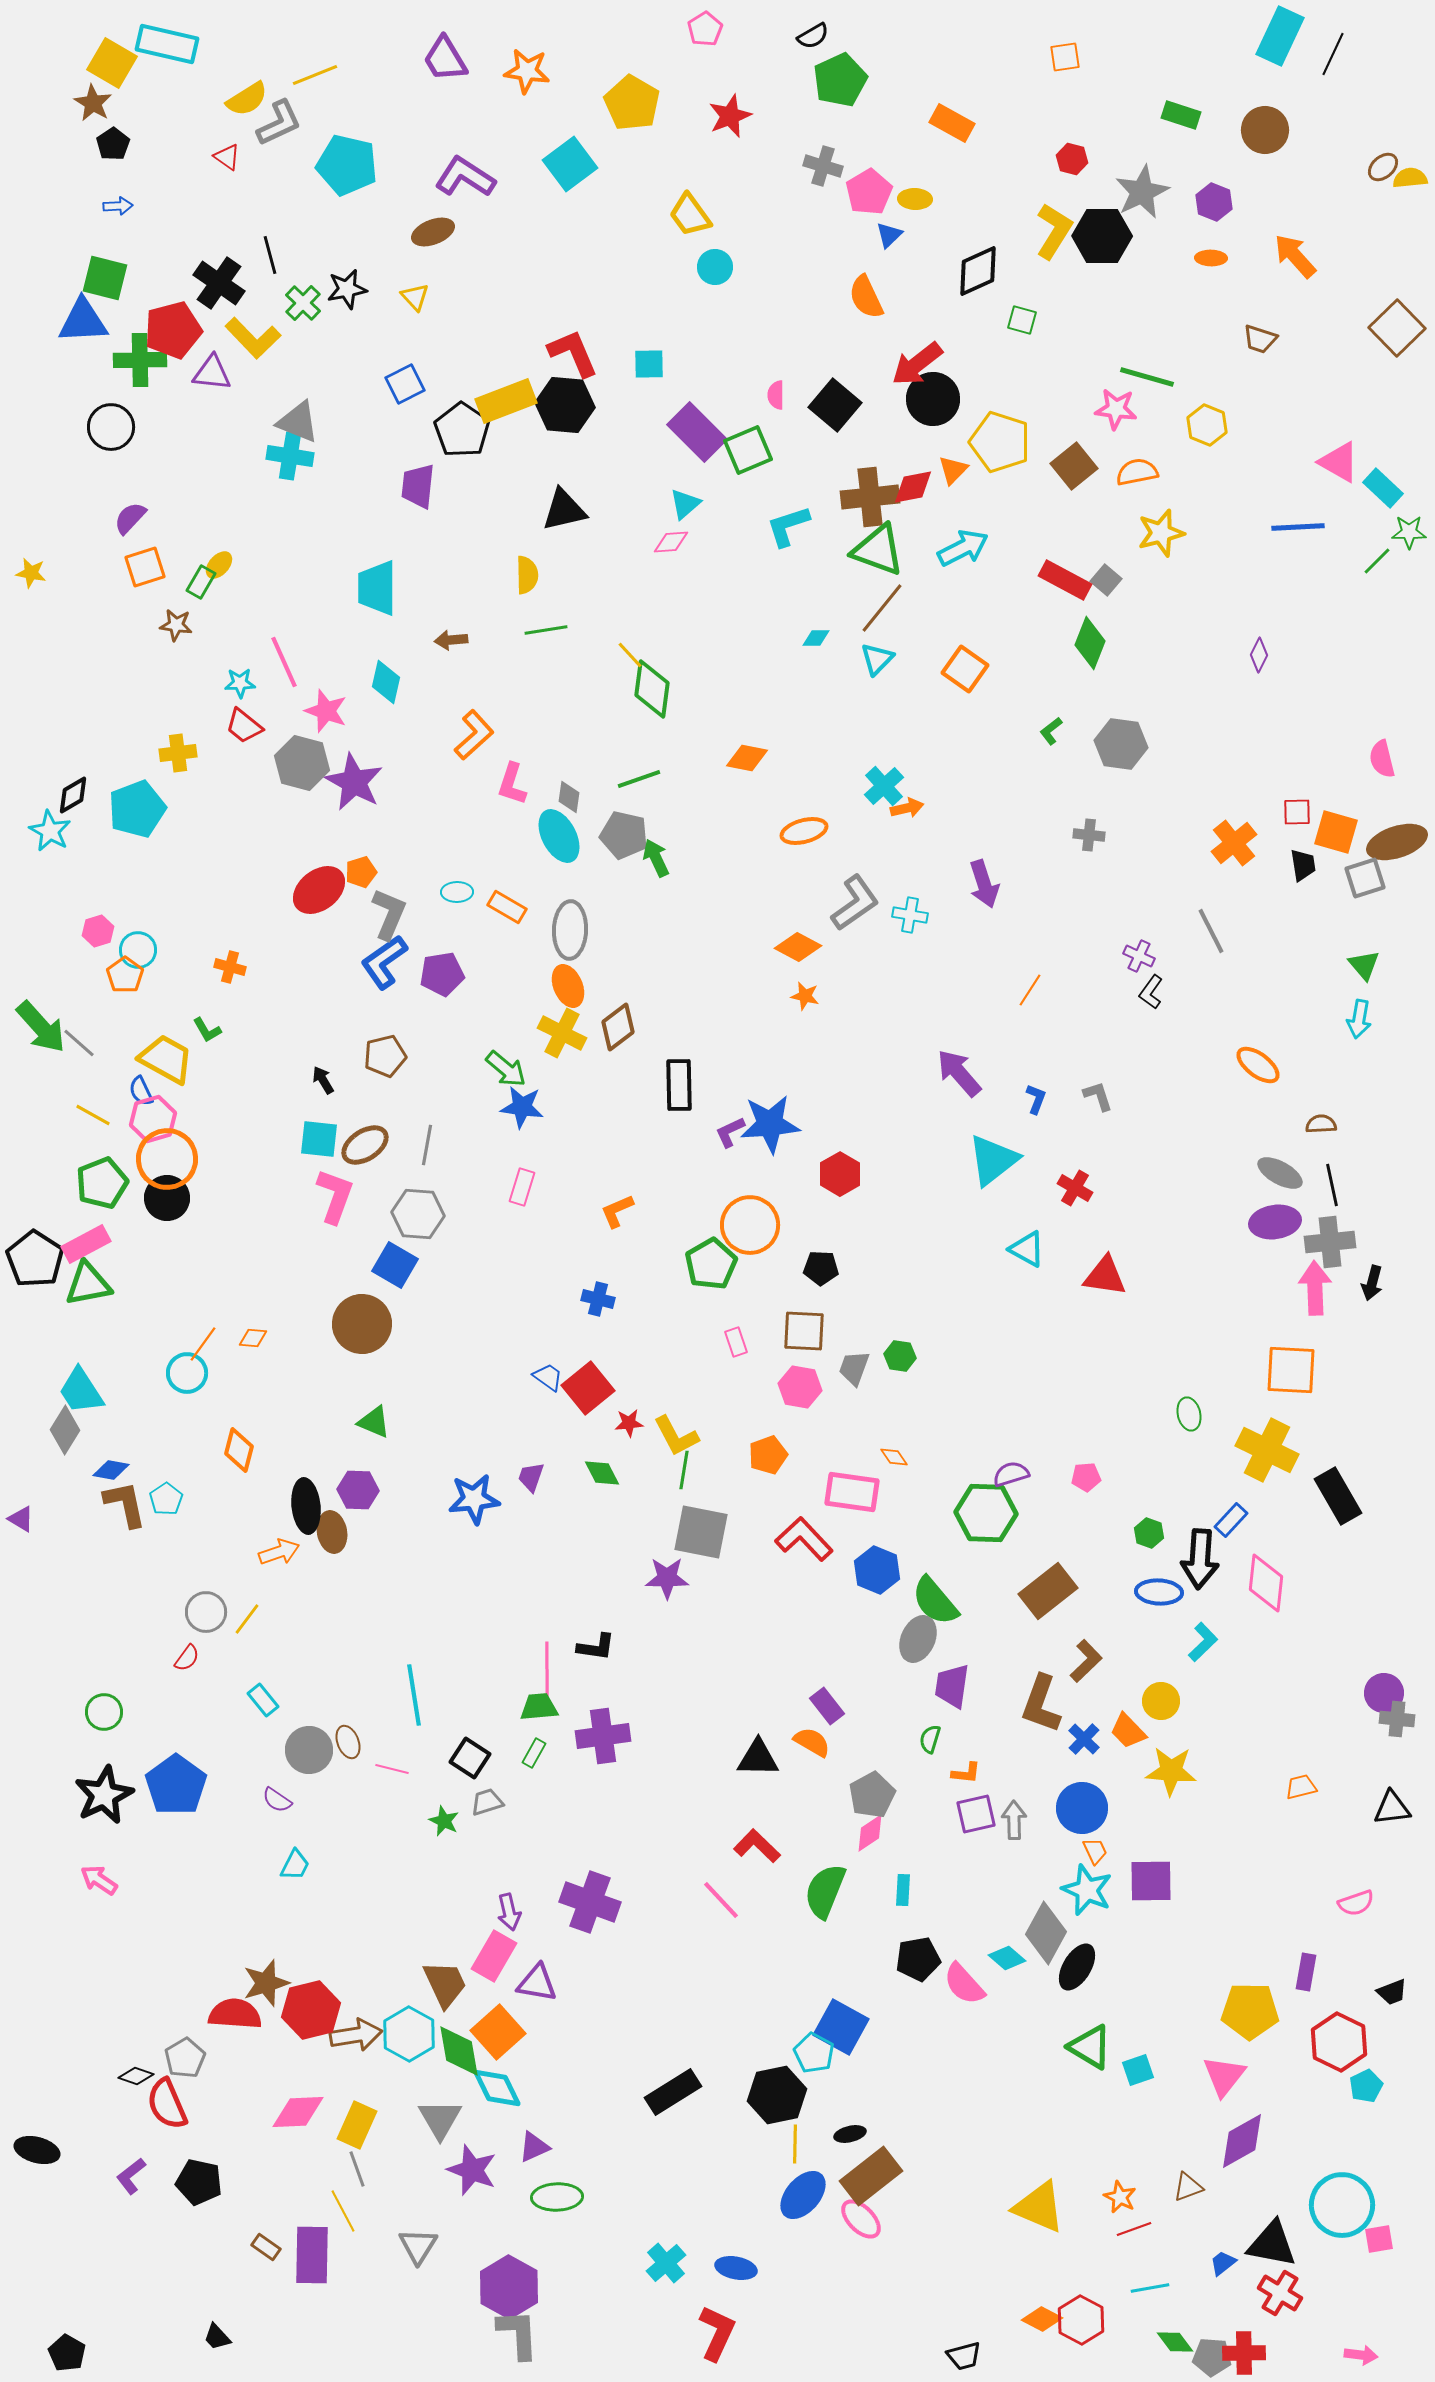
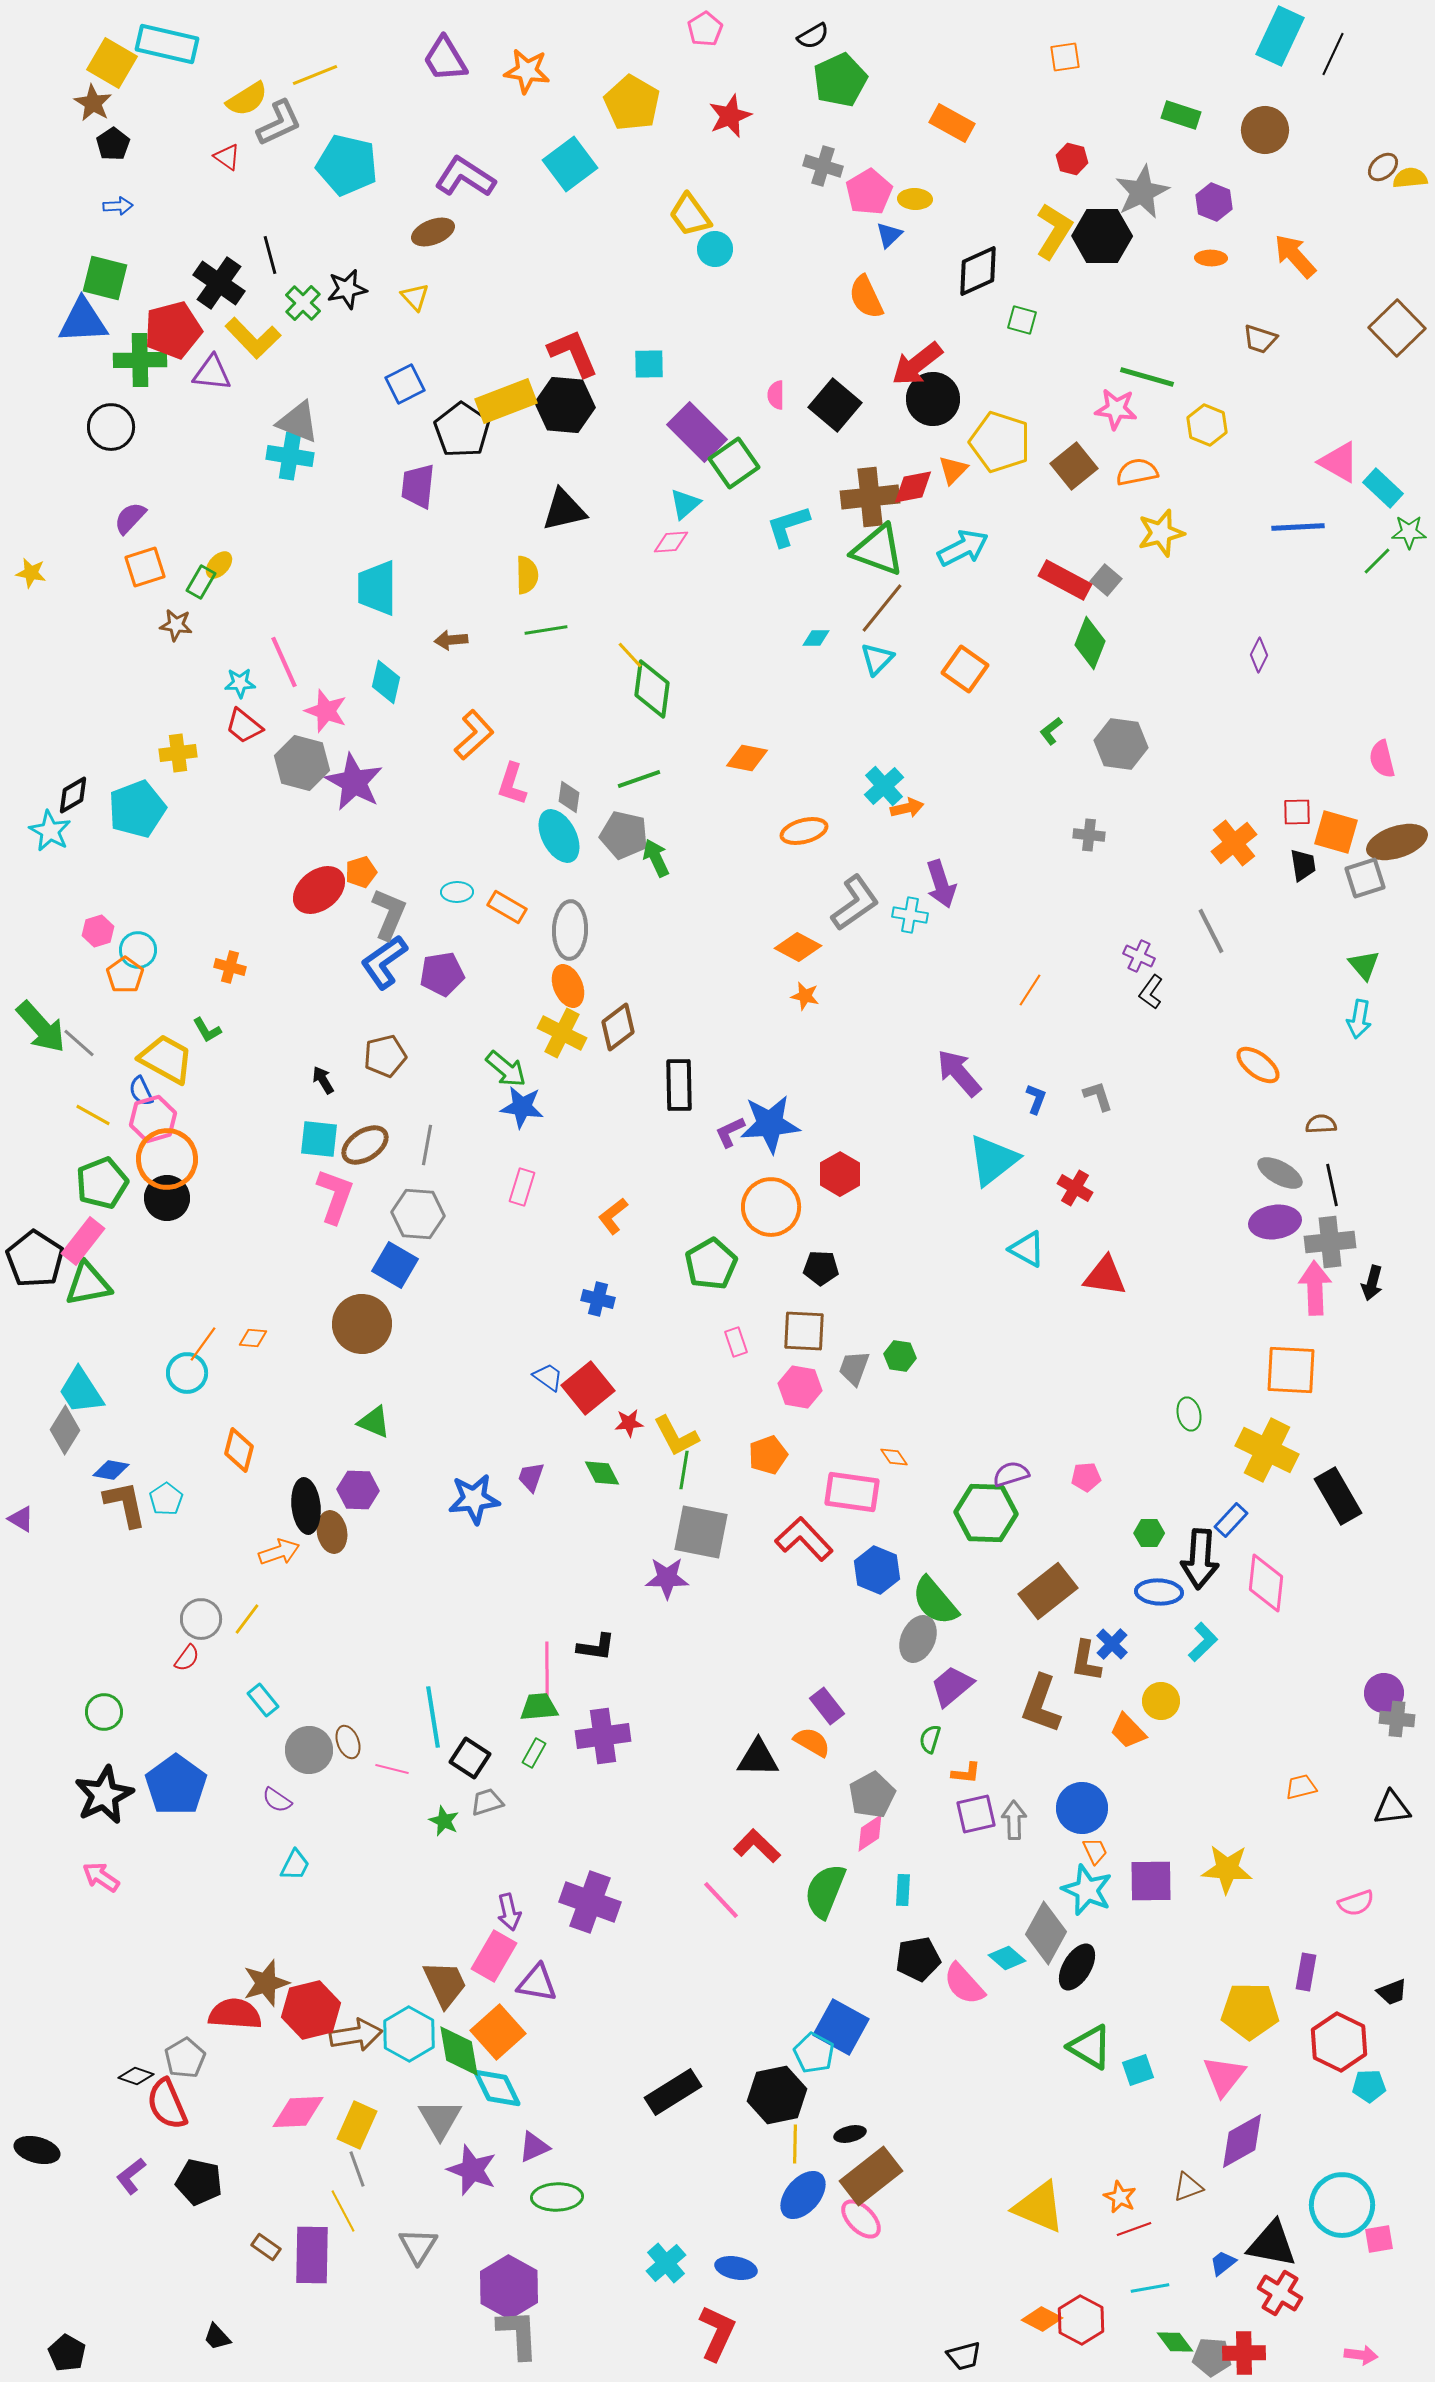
cyan circle at (715, 267): moved 18 px up
green square at (748, 450): moved 14 px left, 13 px down; rotated 12 degrees counterclockwise
purple arrow at (984, 884): moved 43 px left
orange L-shape at (617, 1211): moved 4 px left, 5 px down; rotated 15 degrees counterclockwise
orange circle at (750, 1225): moved 21 px right, 18 px up
pink rectangle at (86, 1244): moved 3 px left, 3 px up; rotated 24 degrees counterclockwise
green hexagon at (1149, 1533): rotated 20 degrees counterclockwise
gray circle at (206, 1612): moved 5 px left, 7 px down
brown L-shape at (1086, 1661): rotated 144 degrees clockwise
purple trapezoid at (952, 1686): rotated 42 degrees clockwise
cyan line at (414, 1695): moved 19 px right, 22 px down
blue cross at (1084, 1739): moved 28 px right, 95 px up
yellow star at (1171, 1771): moved 56 px right, 98 px down
pink arrow at (99, 1880): moved 2 px right, 3 px up
cyan pentagon at (1366, 2086): moved 3 px right; rotated 24 degrees clockwise
